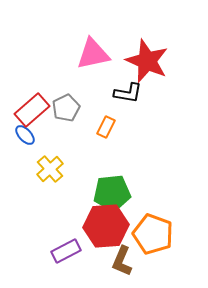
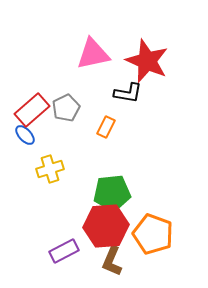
yellow cross: rotated 24 degrees clockwise
purple rectangle: moved 2 px left
brown L-shape: moved 10 px left
